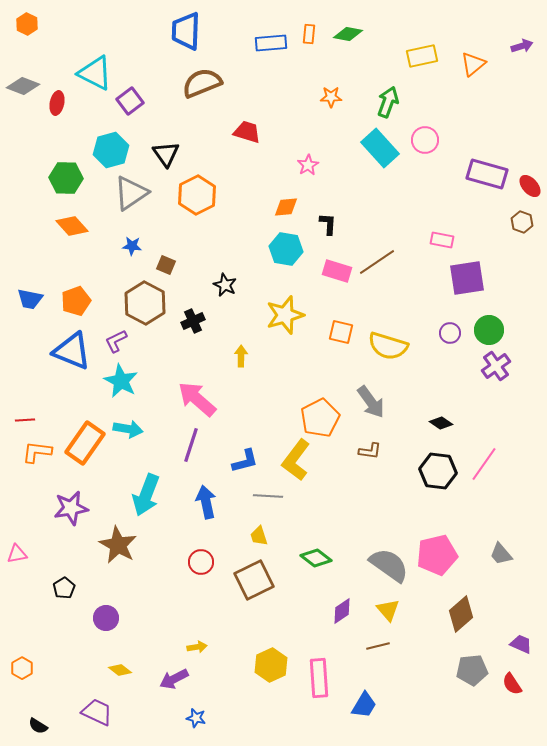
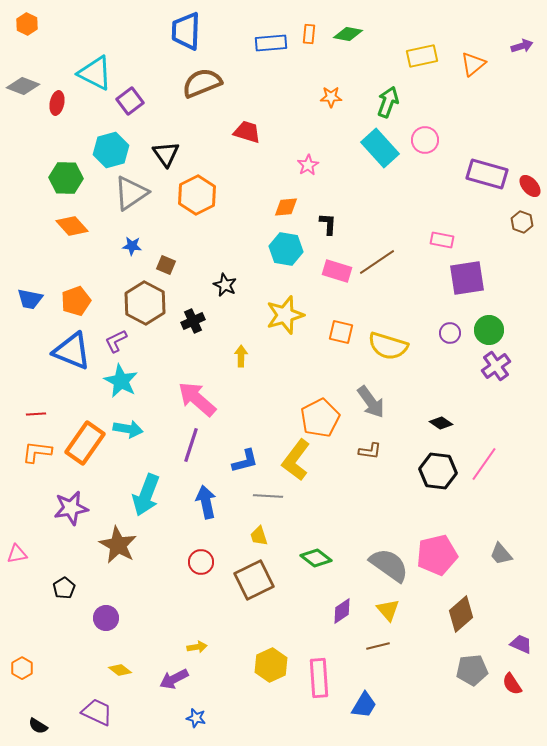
red line at (25, 420): moved 11 px right, 6 px up
